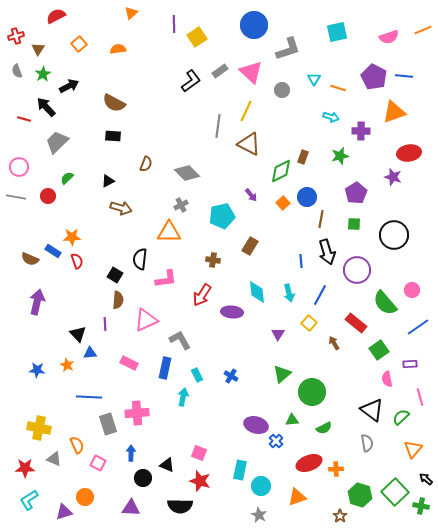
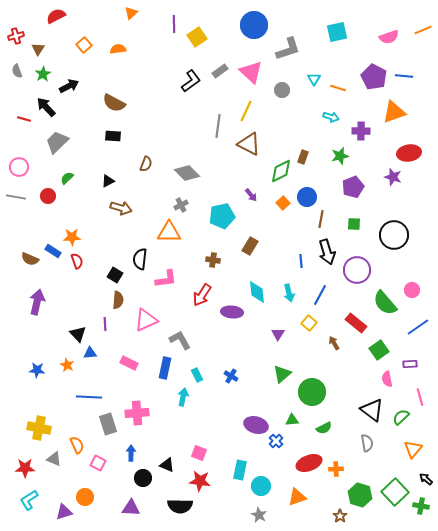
orange square at (79, 44): moved 5 px right, 1 px down
purple pentagon at (356, 193): moved 3 px left, 6 px up; rotated 10 degrees clockwise
red star at (200, 481): rotated 10 degrees counterclockwise
